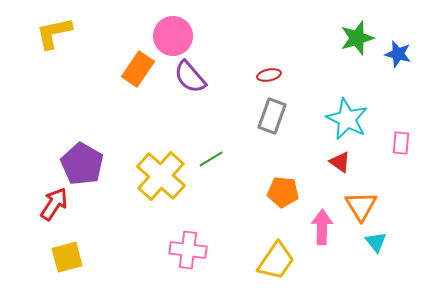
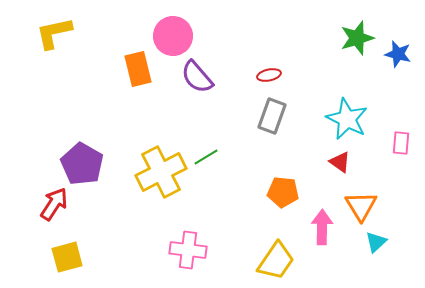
orange rectangle: rotated 48 degrees counterclockwise
purple semicircle: moved 7 px right
green line: moved 5 px left, 2 px up
yellow cross: moved 4 px up; rotated 21 degrees clockwise
cyan triangle: rotated 25 degrees clockwise
